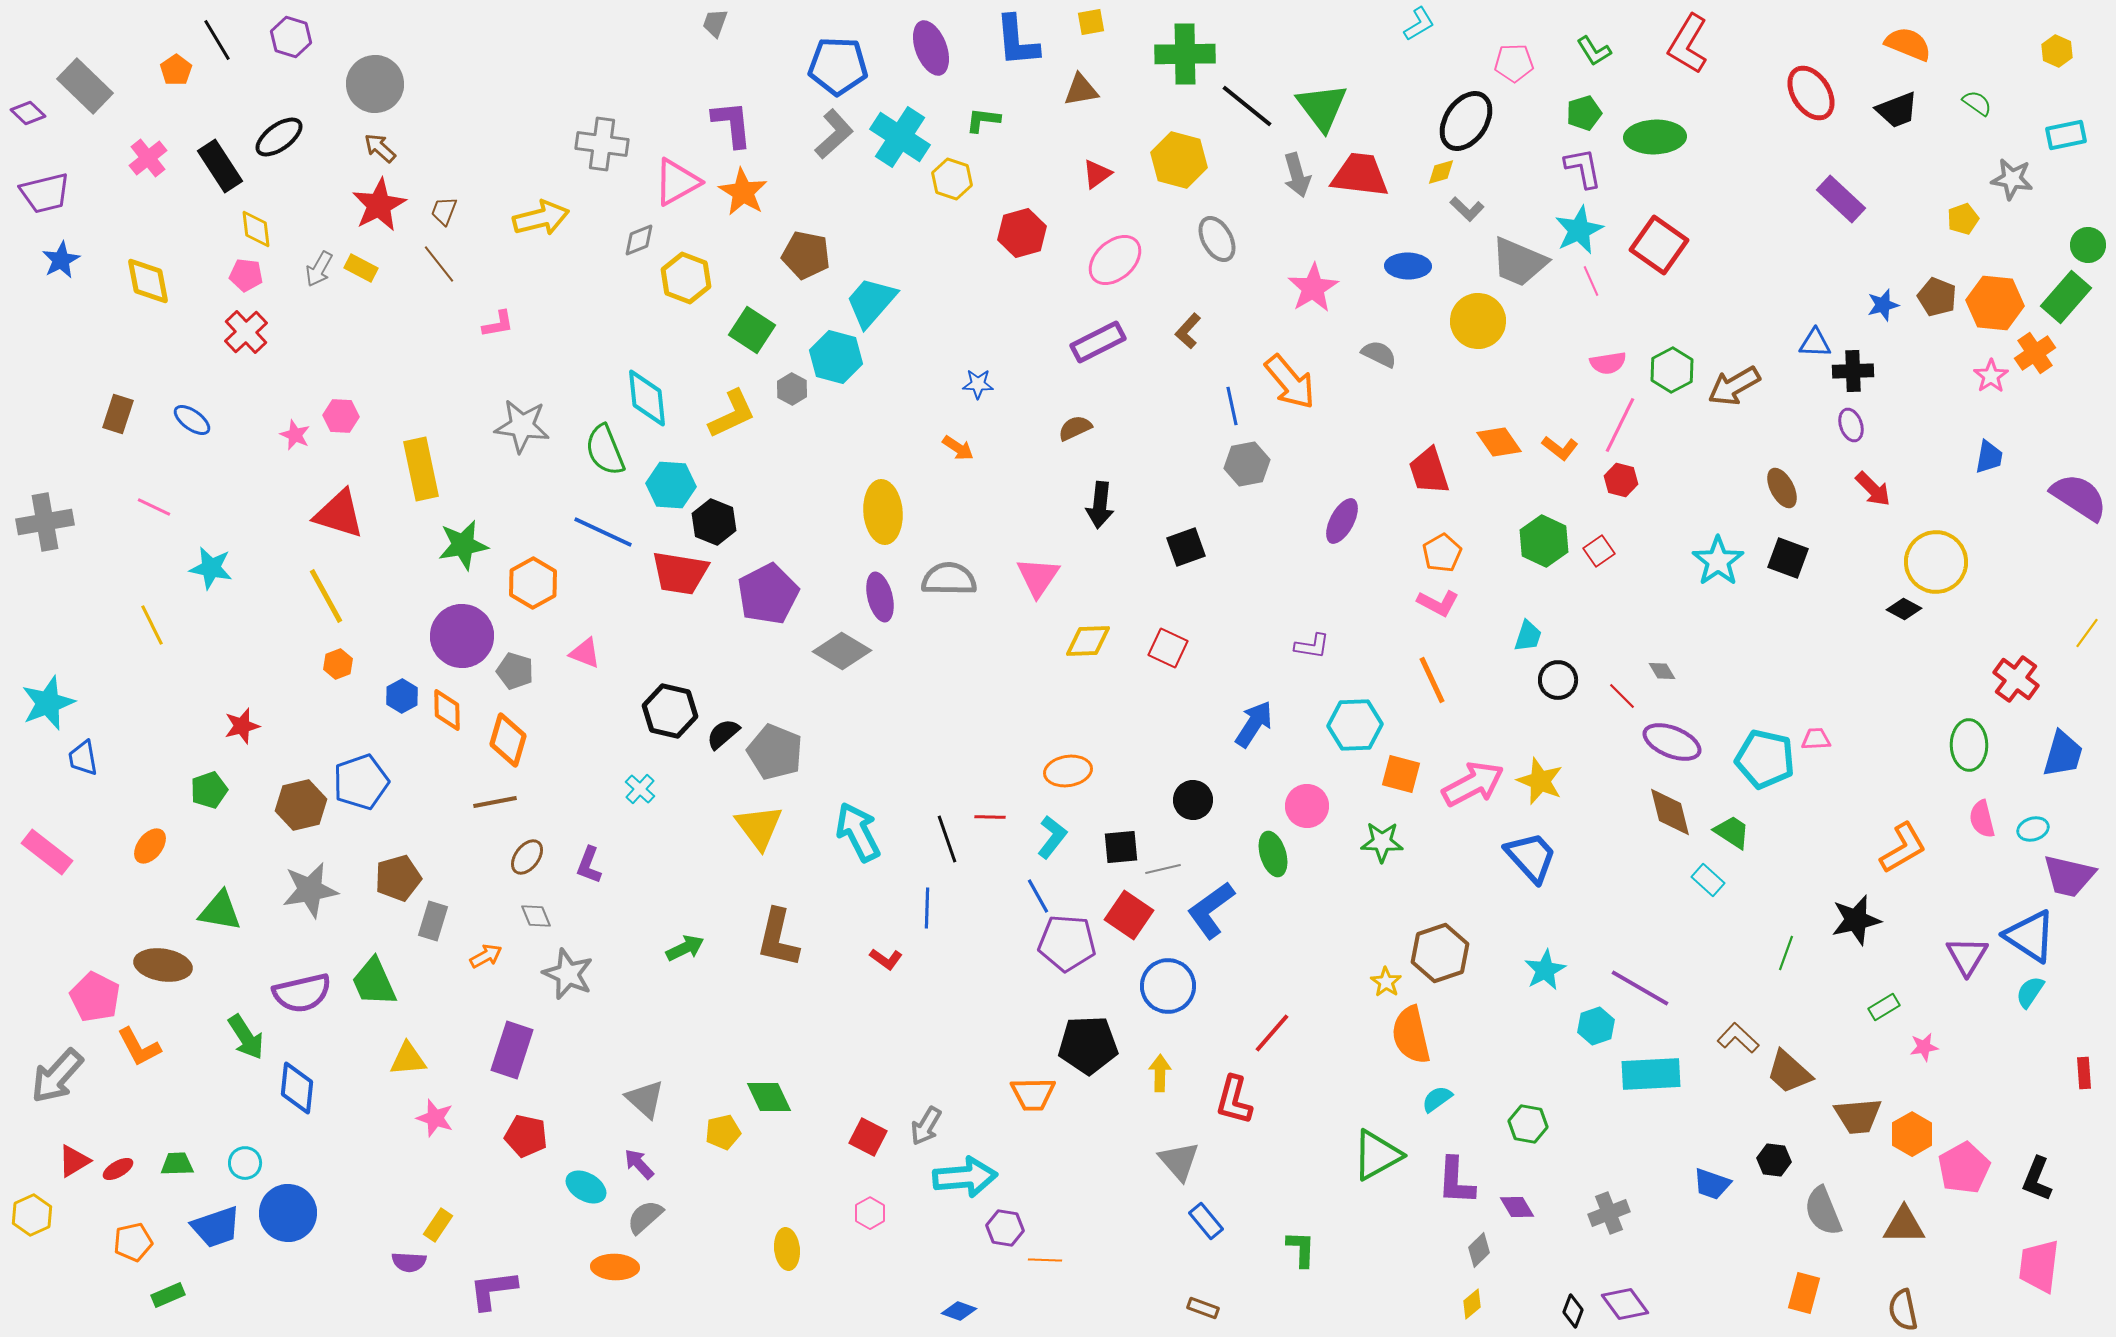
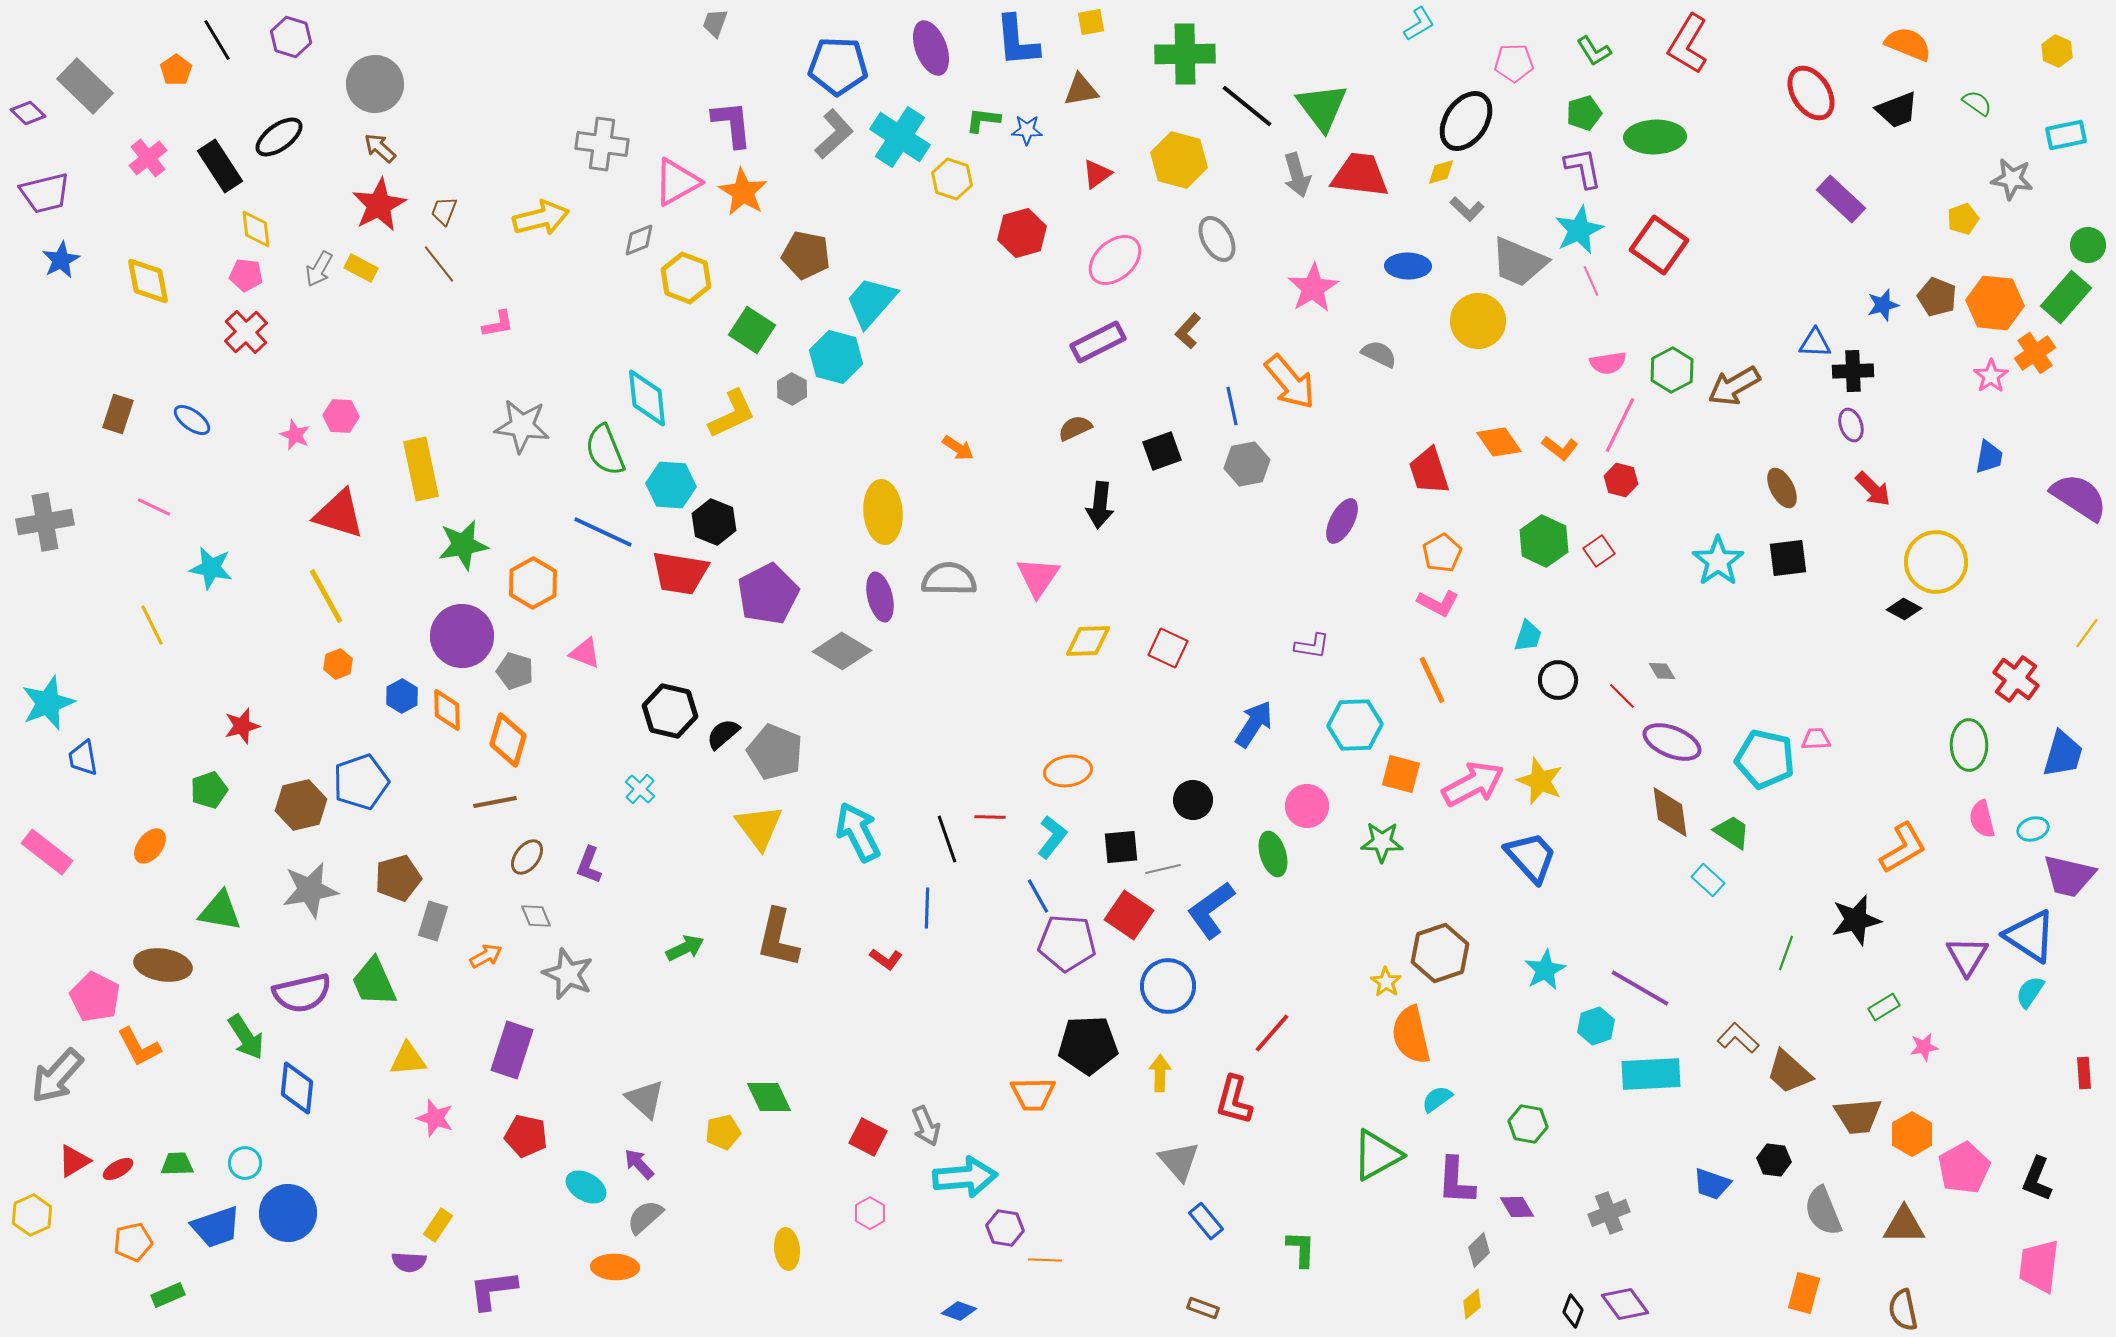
blue star at (978, 384): moved 49 px right, 254 px up
black square at (1186, 547): moved 24 px left, 96 px up
black square at (1788, 558): rotated 27 degrees counterclockwise
brown diamond at (1670, 812): rotated 6 degrees clockwise
gray arrow at (926, 1126): rotated 54 degrees counterclockwise
